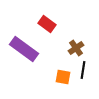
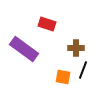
red rectangle: rotated 18 degrees counterclockwise
brown cross: rotated 35 degrees clockwise
black line: rotated 12 degrees clockwise
